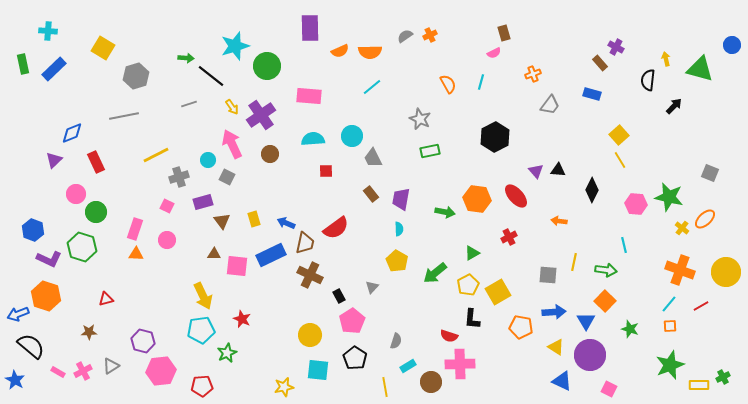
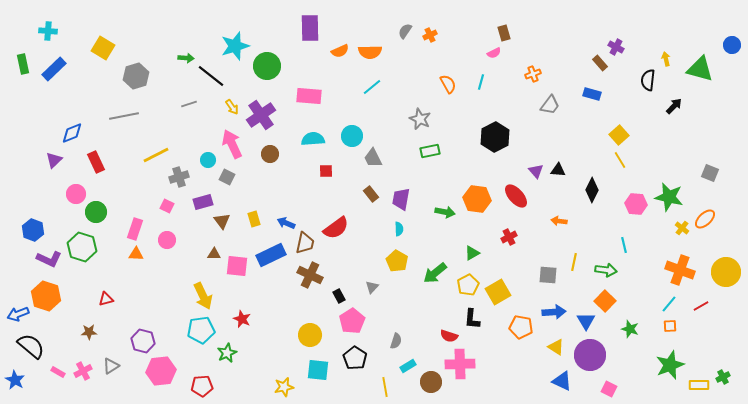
gray semicircle at (405, 36): moved 5 px up; rotated 21 degrees counterclockwise
